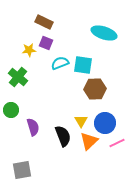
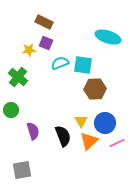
cyan ellipse: moved 4 px right, 4 px down
purple semicircle: moved 4 px down
